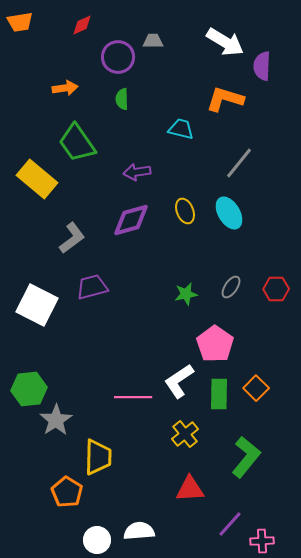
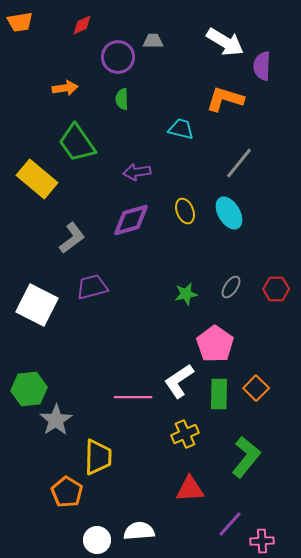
yellow cross: rotated 16 degrees clockwise
